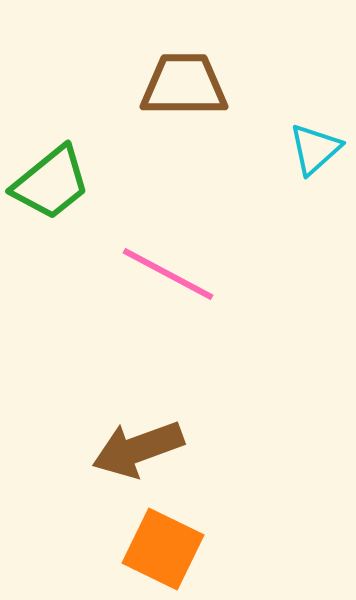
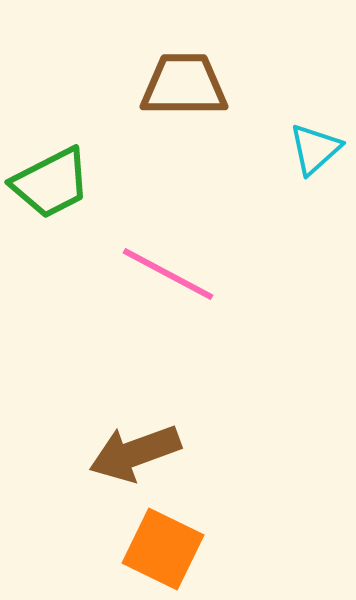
green trapezoid: rotated 12 degrees clockwise
brown arrow: moved 3 px left, 4 px down
